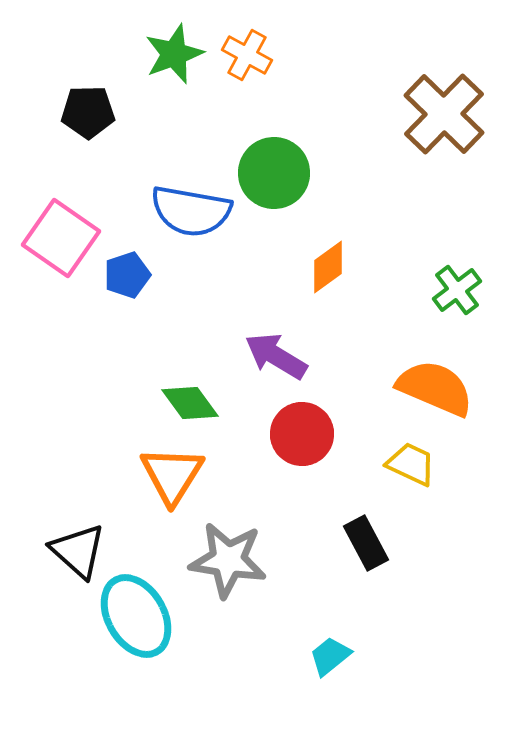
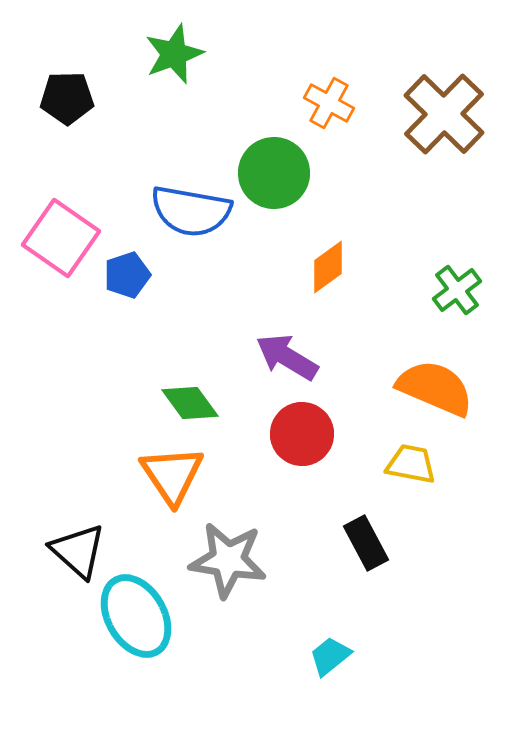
orange cross: moved 82 px right, 48 px down
black pentagon: moved 21 px left, 14 px up
purple arrow: moved 11 px right, 1 px down
yellow trapezoid: rotated 14 degrees counterclockwise
orange triangle: rotated 6 degrees counterclockwise
